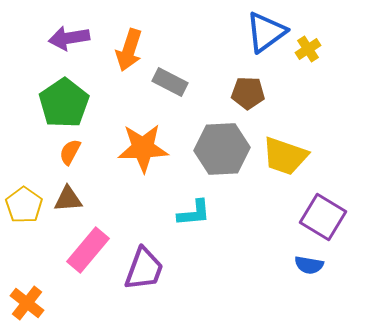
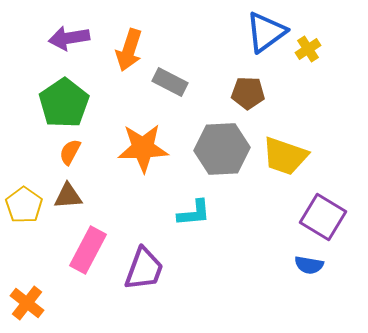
brown triangle: moved 3 px up
pink rectangle: rotated 12 degrees counterclockwise
